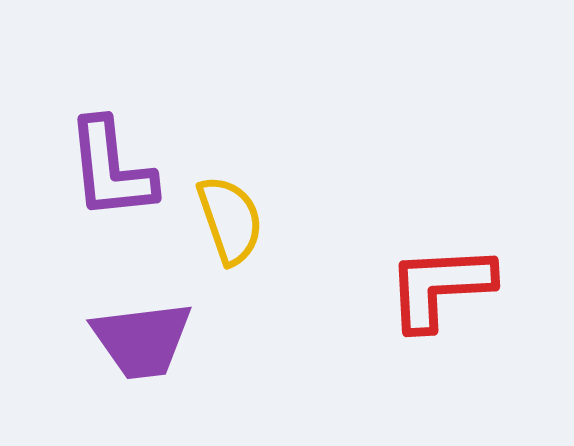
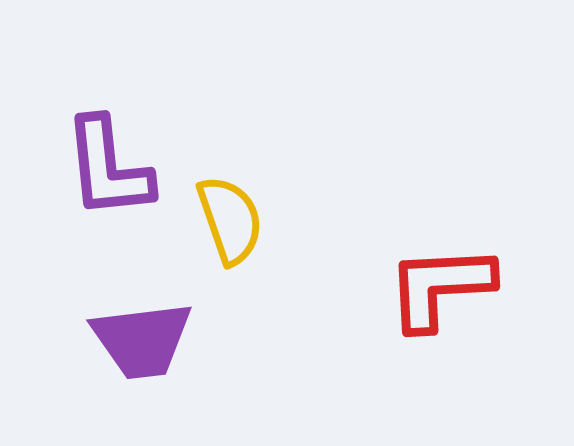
purple L-shape: moved 3 px left, 1 px up
